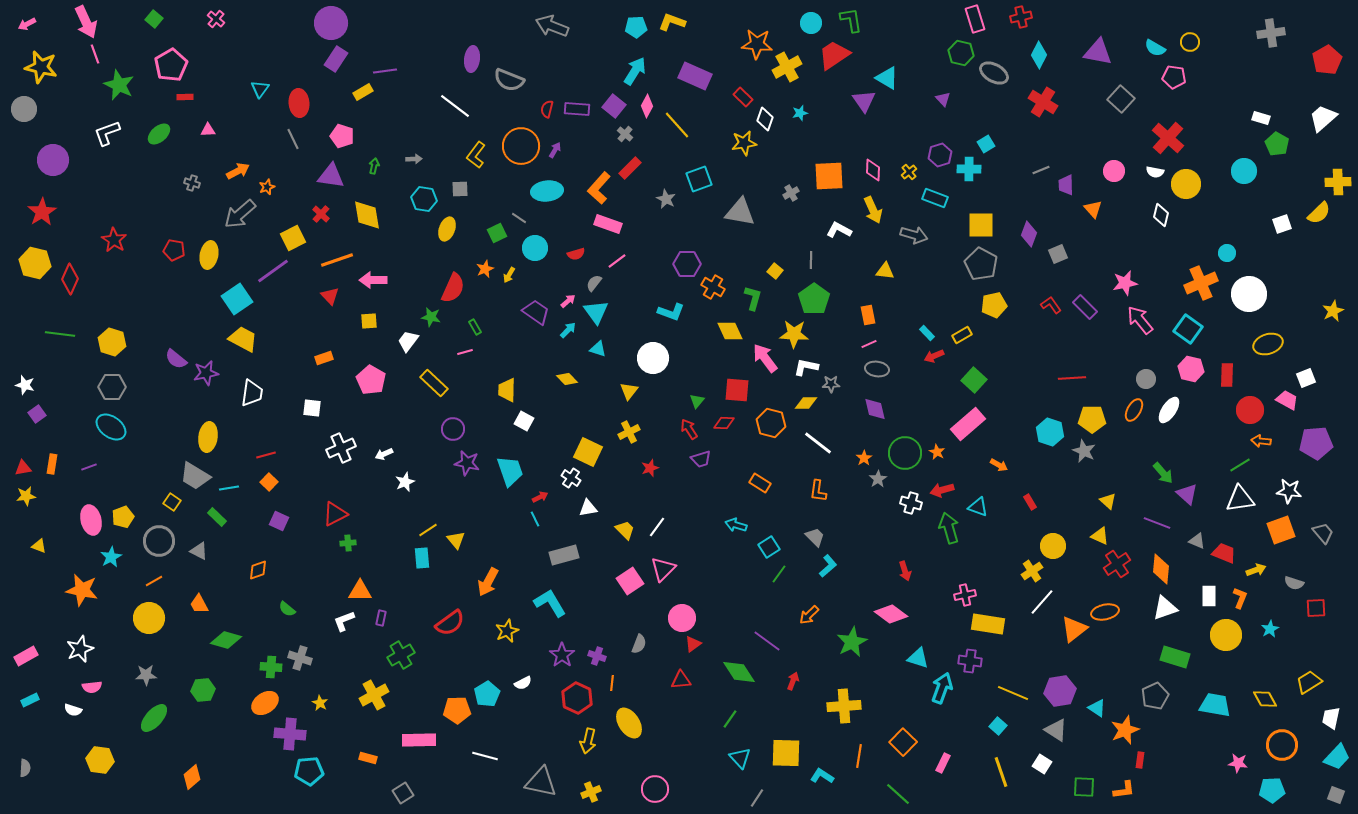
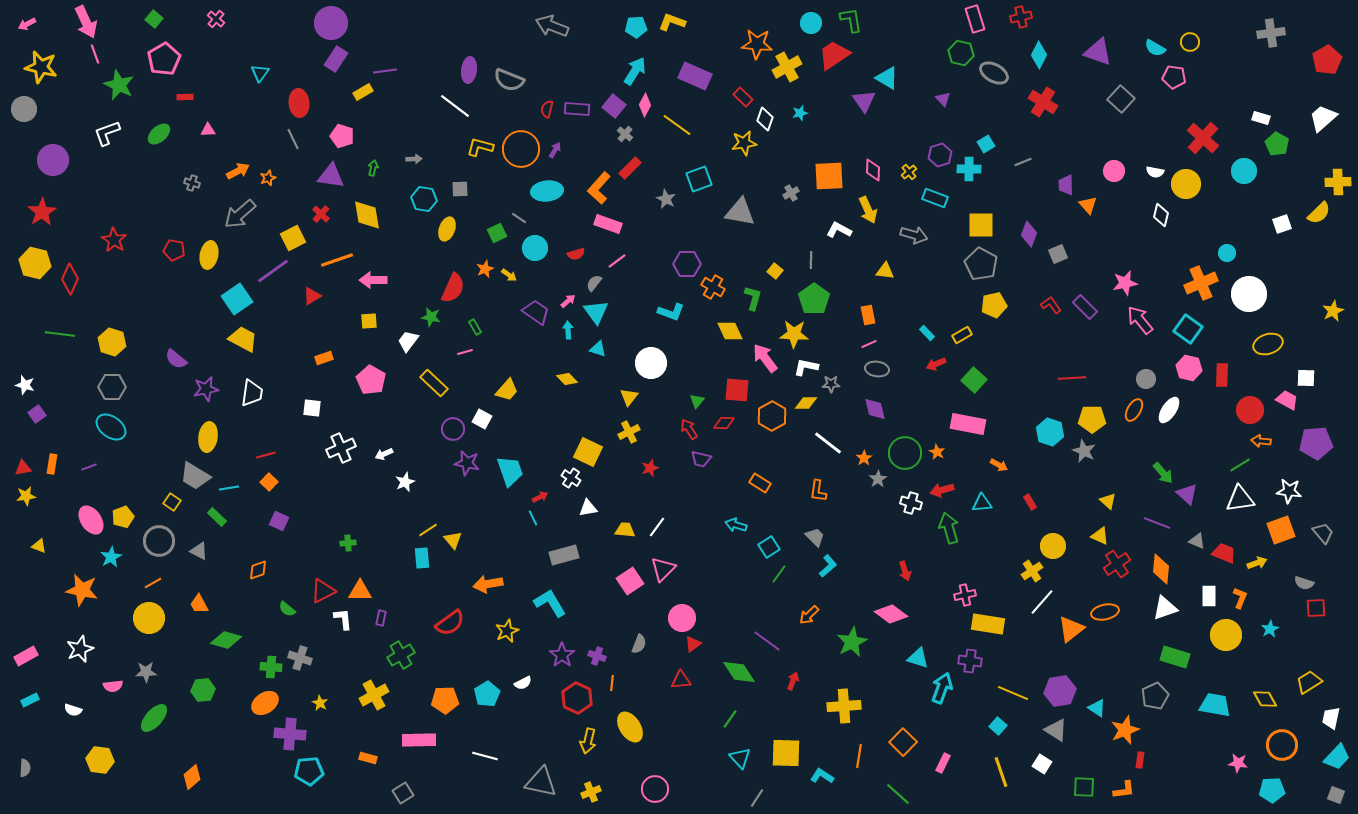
purple triangle at (1098, 52): rotated 8 degrees clockwise
purple ellipse at (472, 59): moved 3 px left, 11 px down
pink pentagon at (171, 65): moved 7 px left, 6 px up
cyan triangle at (260, 89): moved 16 px up
pink diamond at (647, 106): moved 2 px left, 1 px up
yellow line at (677, 125): rotated 12 degrees counterclockwise
red cross at (1168, 138): moved 35 px right
orange circle at (521, 146): moved 3 px down
yellow L-shape at (476, 155): moved 4 px right, 8 px up; rotated 68 degrees clockwise
green arrow at (374, 166): moved 1 px left, 2 px down
gray line at (1041, 170): moved 18 px left, 8 px up
orange star at (267, 187): moved 1 px right, 9 px up
orange triangle at (1093, 209): moved 5 px left, 4 px up
yellow arrow at (873, 210): moved 5 px left
yellow arrow at (509, 275): rotated 84 degrees counterclockwise
red triangle at (330, 296): moved 18 px left; rotated 42 degrees clockwise
cyan arrow at (568, 330): rotated 48 degrees counterclockwise
red arrow at (934, 356): moved 2 px right, 8 px down
white circle at (653, 358): moved 2 px left, 5 px down
pink hexagon at (1191, 369): moved 2 px left, 1 px up
purple star at (206, 373): moved 16 px down
red rectangle at (1227, 375): moved 5 px left
white square at (1306, 378): rotated 24 degrees clockwise
yellow trapezoid at (507, 390): rotated 140 degrees counterclockwise
yellow triangle at (629, 391): moved 6 px down
white square at (524, 421): moved 42 px left, 2 px up
orange hexagon at (771, 423): moved 1 px right, 7 px up; rotated 16 degrees clockwise
pink rectangle at (968, 424): rotated 52 degrees clockwise
white line at (818, 443): moved 10 px right
purple trapezoid at (701, 459): rotated 30 degrees clockwise
cyan triangle at (978, 507): moved 4 px right, 4 px up; rotated 25 degrees counterclockwise
red triangle at (335, 514): moved 12 px left, 77 px down
cyan line at (535, 519): moved 2 px left, 1 px up
pink ellipse at (91, 520): rotated 20 degrees counterclockwise
yellow trapezoid at (625, 530): rotated 40 degrees counterclockwise
yellow triangle at (456, 540): moved 3 px left
yellow arrow at (1256, 570): moved 1 px right, 7 px up
orange line at (154, 581): moved 1 px left, 2 px down
orange arrow at (488, 582): moved 2 px down; rotated 52 degrees clockwise
gray semicircle at (1294, 583): moved 10 px right
white L-shape at (344, 621): moved 1 px left, 2 px up; rotated 105 degrees clockwise
orange triangle at (1074, 629): moved 3 px left
gray star at (146, 675): moved 3 px up
pink semicircle at (92, 687): moved 21 px right, 1 px up
orange pentagon at (457, 710): moved 12 px left, 10 px up
yellow ellipse at (629, 723): moved 1 px right, 4 px down
